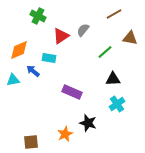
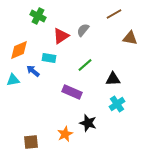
green line: moved 20 px left, 13 px down
